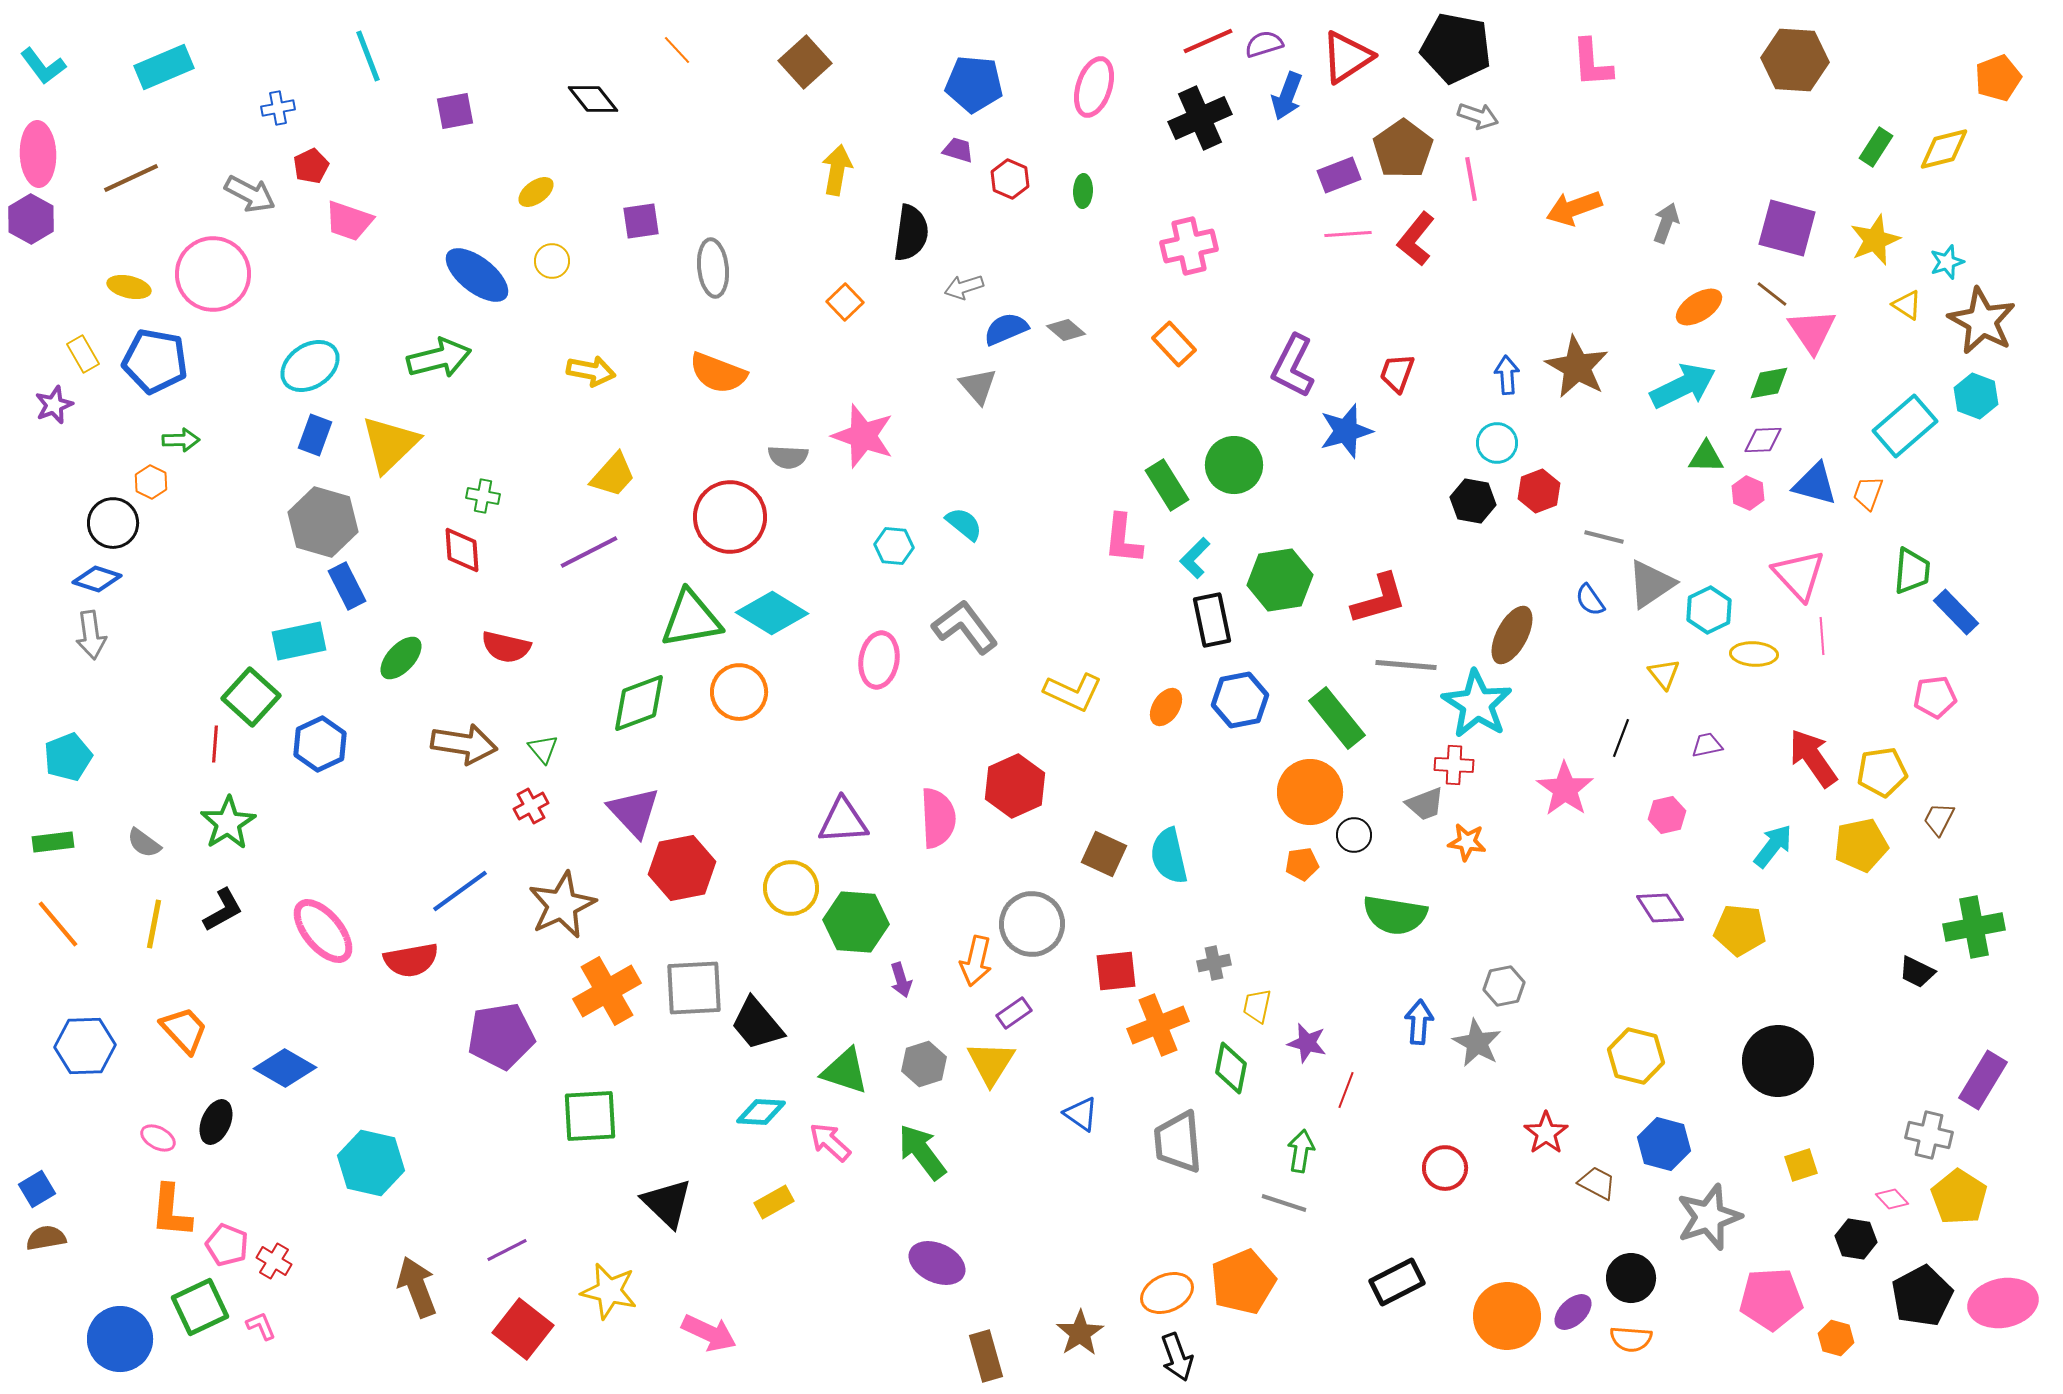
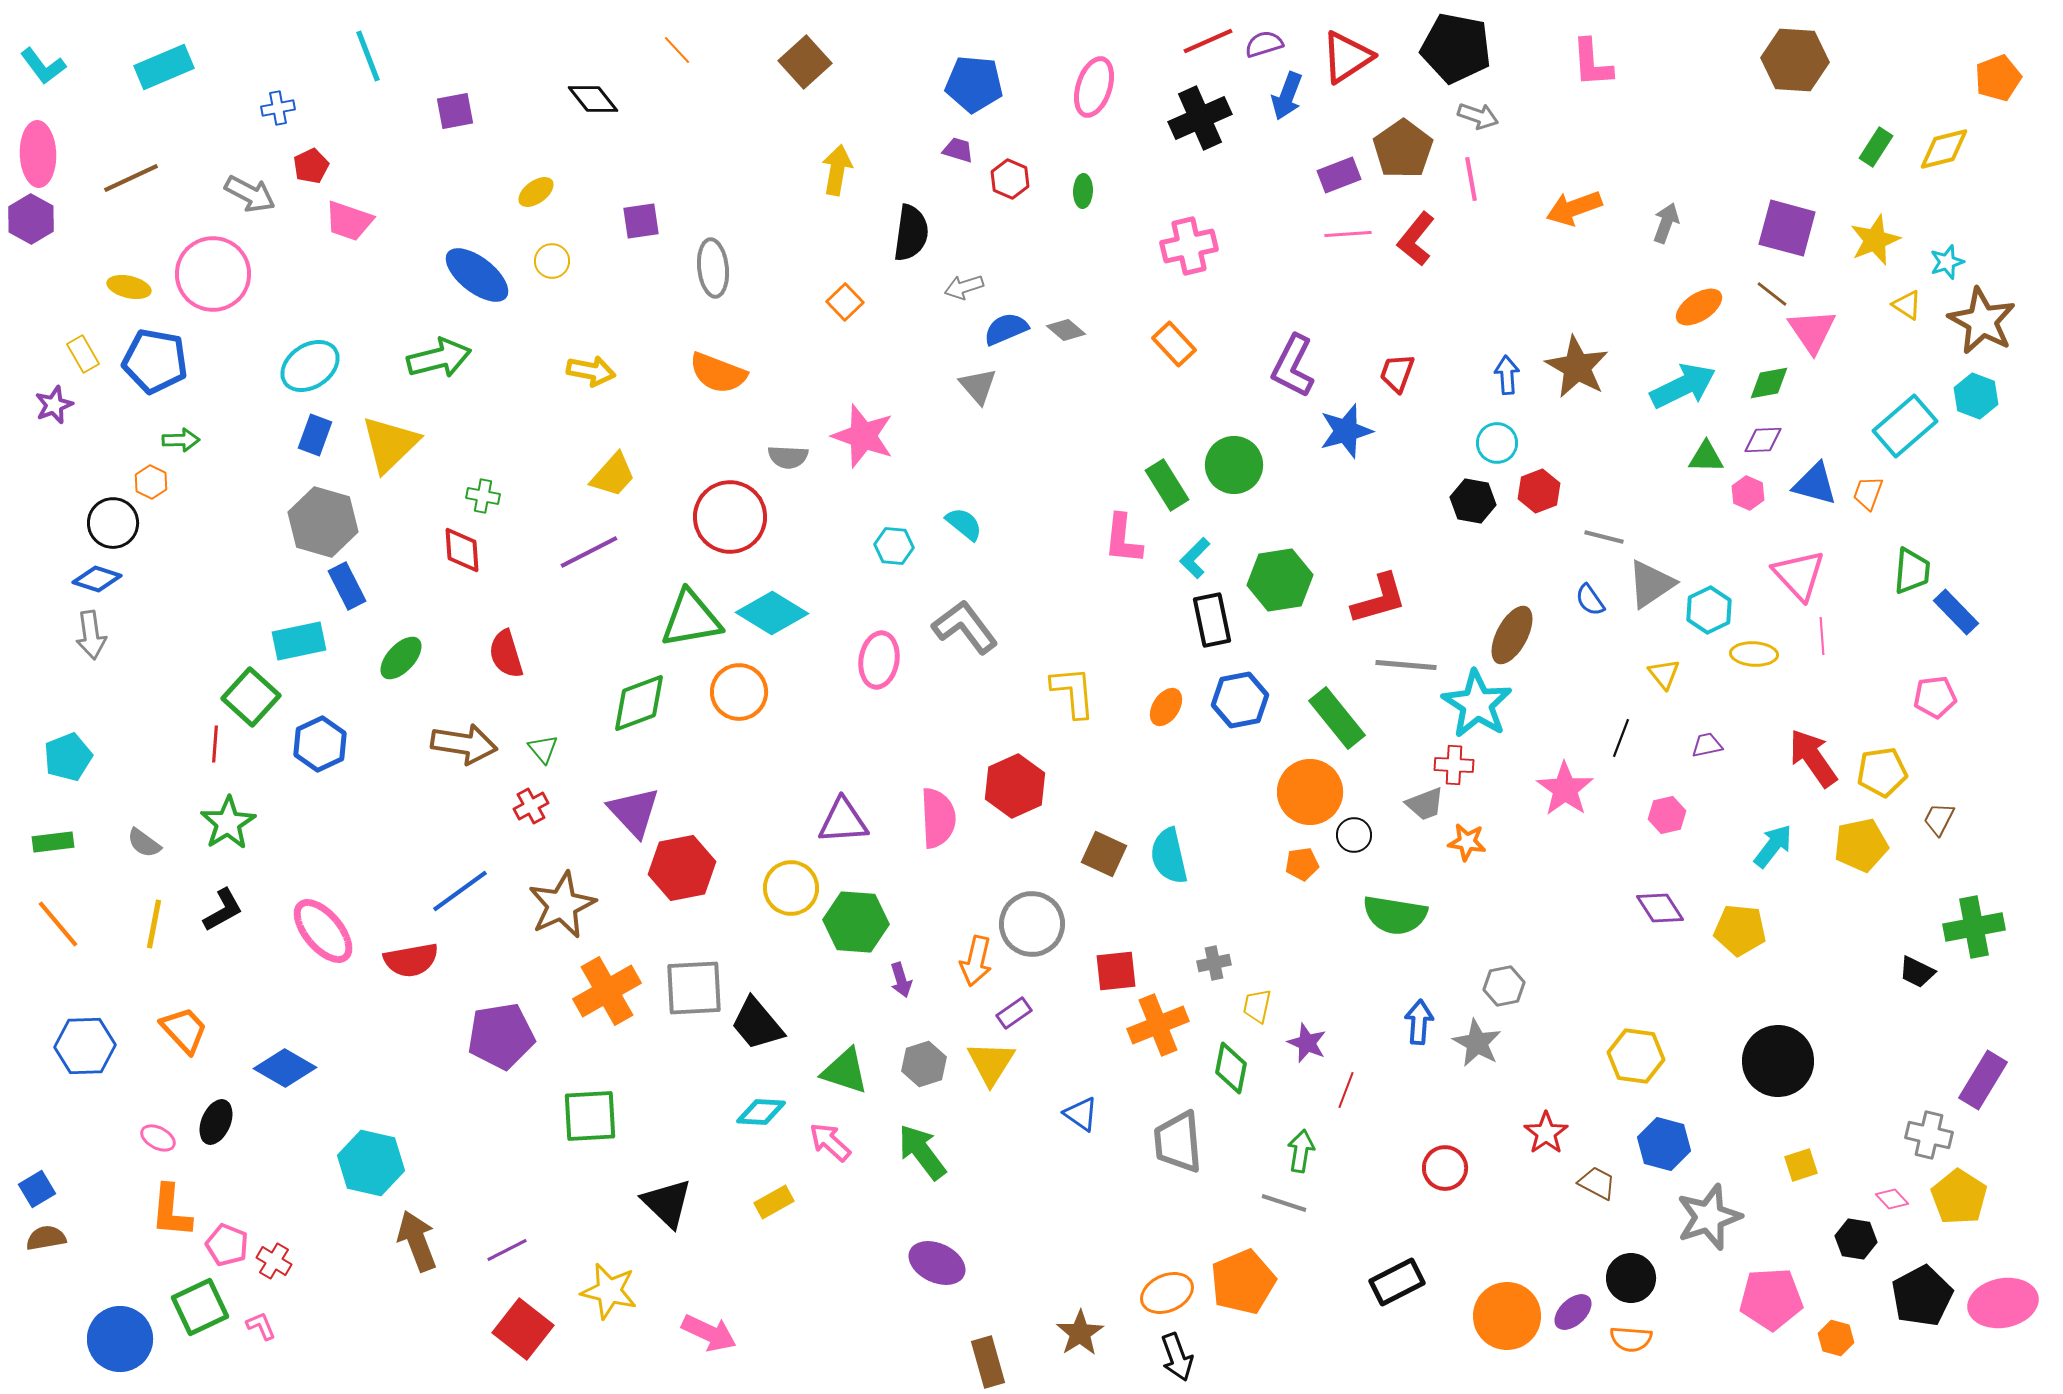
red semicircle at (506, 647): moved 7 px down; rotated 60 degrees clockwise
yellow L-shape at (1073, 692): rotated 120 degrees counterclockwise
purple star at (1307, 1043): rotated 9 degrees clockwise
yellow hexagon at (1636, 1056): rotated 6 degrees counterclockwise
brown arrow at (417, 1287): moved 46 px up
brown rectangle at (986, 1356): moved 2 px right, 6 px down
